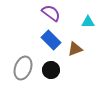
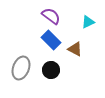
purple semicircle: moved 3 px down
cyan triangle: rotated 24 degrees counterclockwise
brown triangle: rotated 49 degrees clockwise
gray ellipse: moved 2 px left
